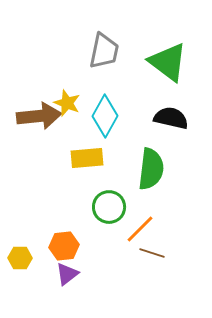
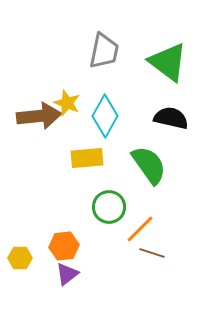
green semicircle: moved 2 px left, 4 px up; rotated 42 degrees counterclockwise
